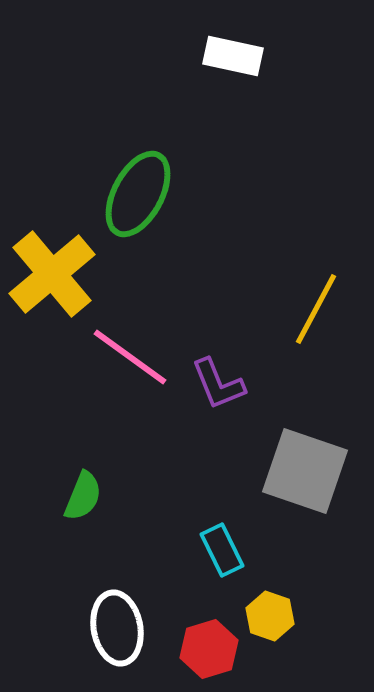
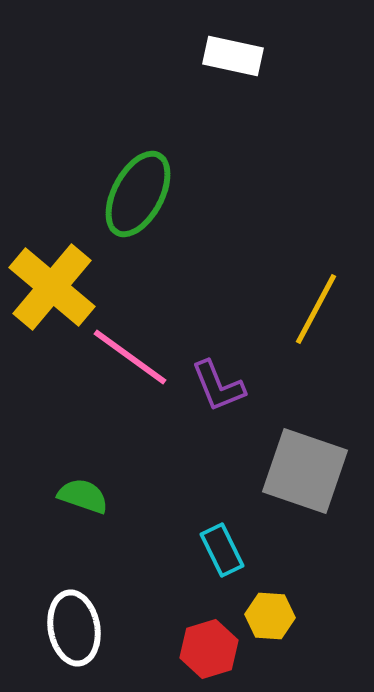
yellow cross: moved 13 px down; rotated 10 degrees counterclockwise
purple L-shape: moved 2 px down
green semicircle: rotated 93 degrees counterclockwise
yellow hexagon: rotated 15 degrees counterclockwise
white ellipse: moved 43 px left
